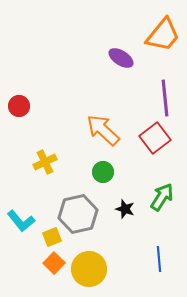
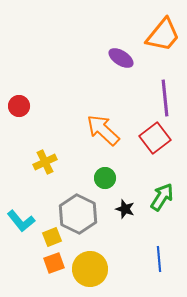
green circle: moved 2 px right, 6 px down
gray hexagon: rotated 21 degrees counterclockwise
orange square: rotated 25 degrees clockwise
yellow circle: moved 1 px right
